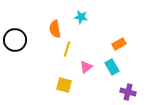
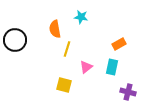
cyan rectangle: rotated 42 degrees clockwise
